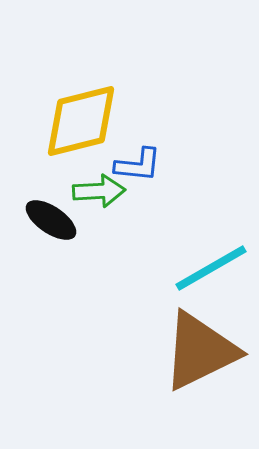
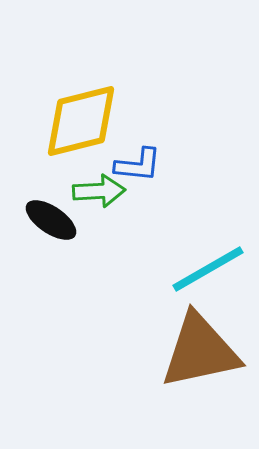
cyan line: moved 3 px left, 1 px down
brown triangle: rotated 14 degrees clockwise
